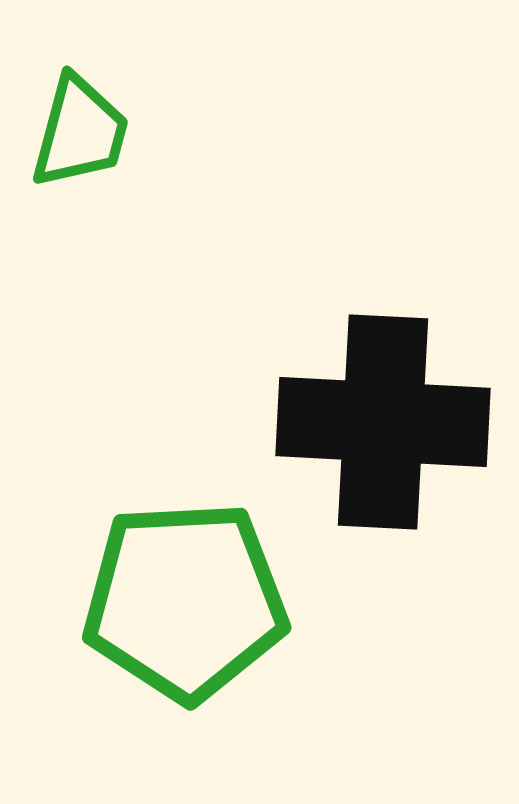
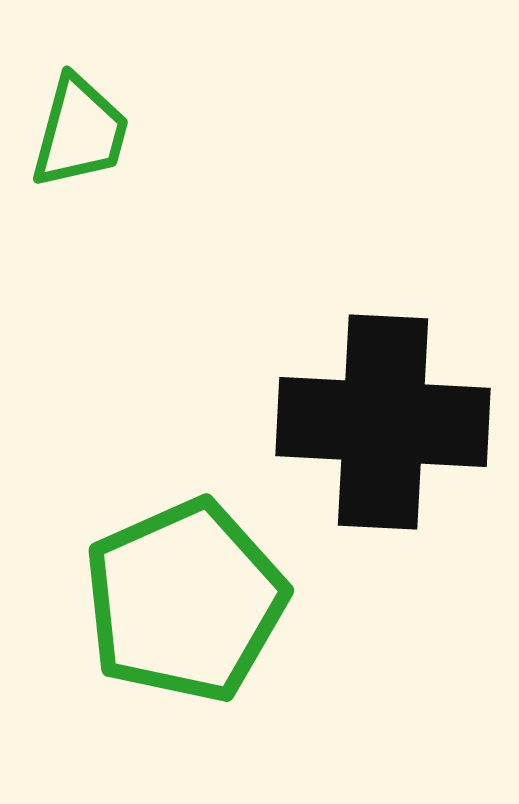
green pentagon: rotated 21 degrees counterclockwise
